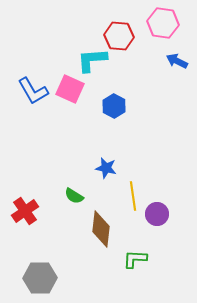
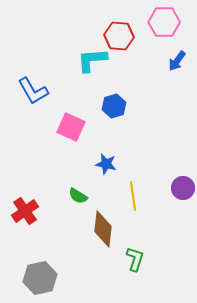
pink hexagon: moved 1 px right, 1 px up; rotated 8 degrees counterclockwise
blue arrow: rotated 80 degrees counterclockwise
pink square: moved 1 px right, 38 px down
blue hexagon: rotated 15 degrees clockwise
blue star: moved 4 px up
green semicircle: moved 4 px right
purple circle: moved 26 px right, 26 px up
brown diamond: moved 2 px right
green L-shape: rotated 105 degrees clockwise
gray hexagon: rotated 12 degrees counterclockwise
